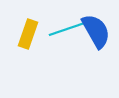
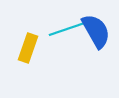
yellow rectangle: moved 14 px down
